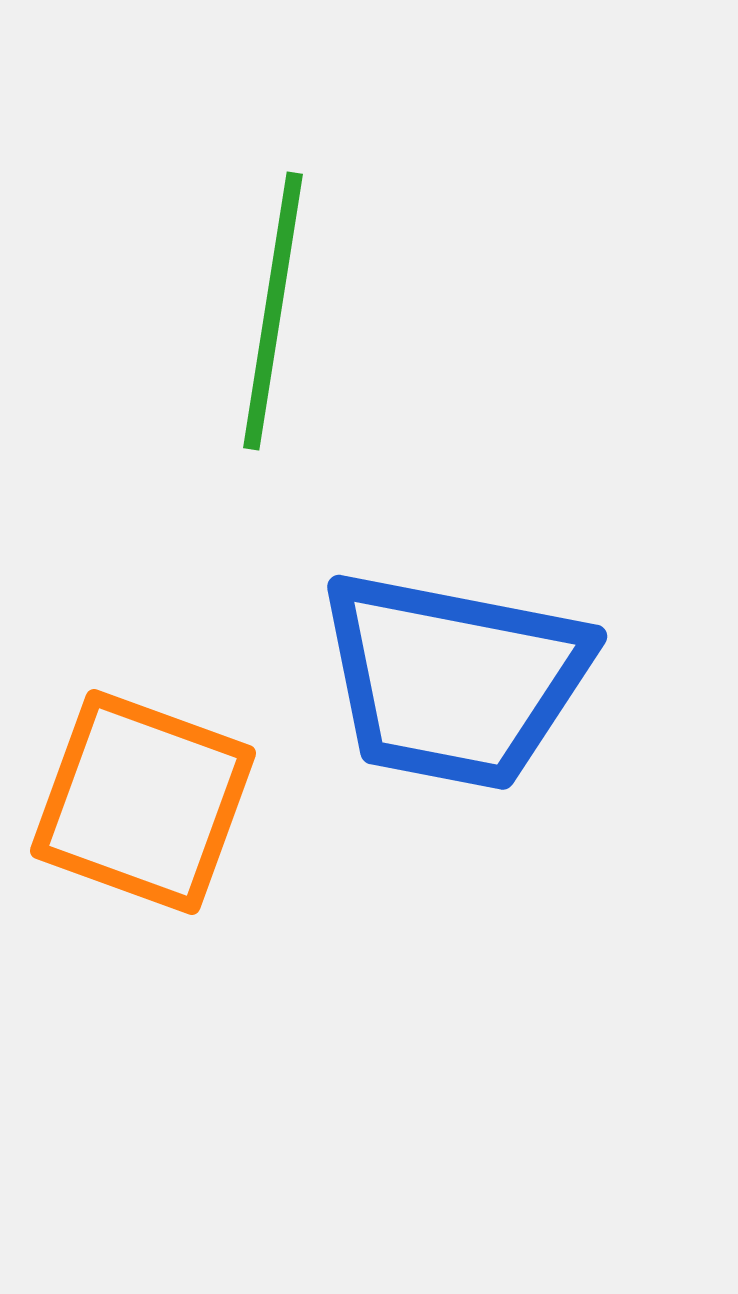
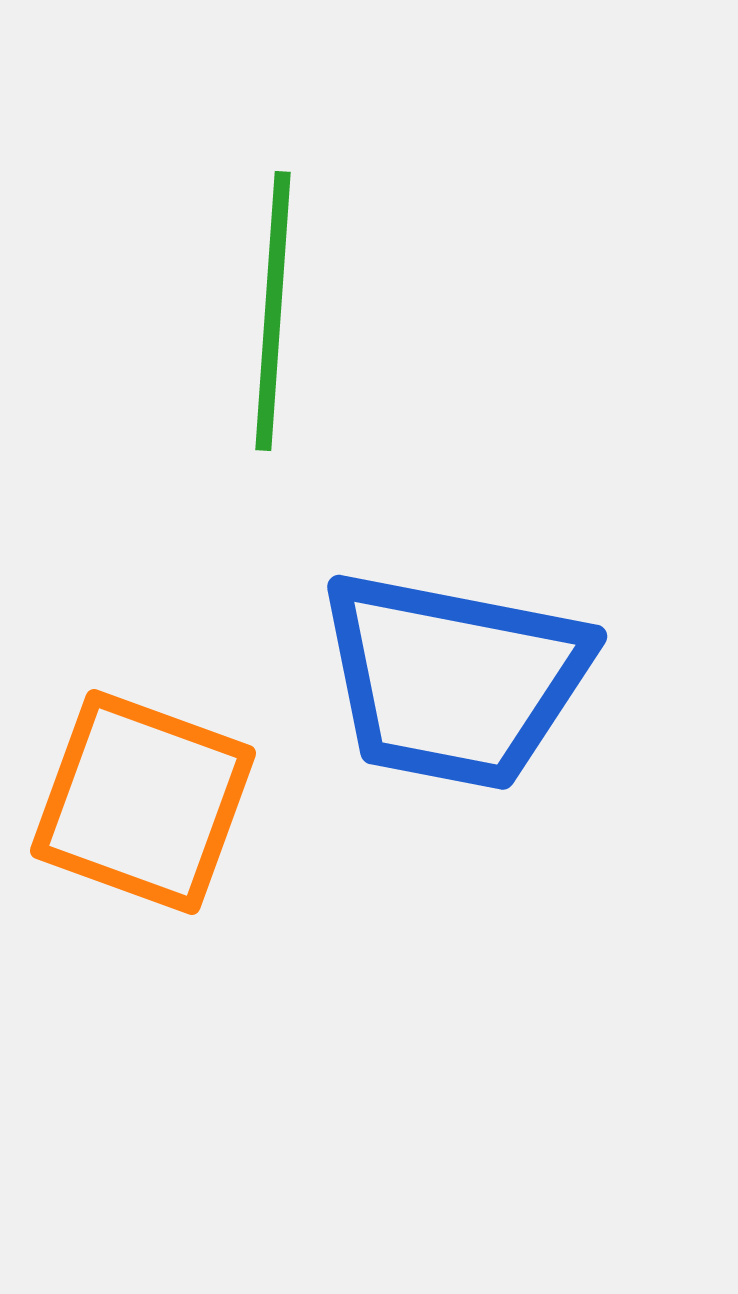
green line: rotated 5 degrees counterclockwise
